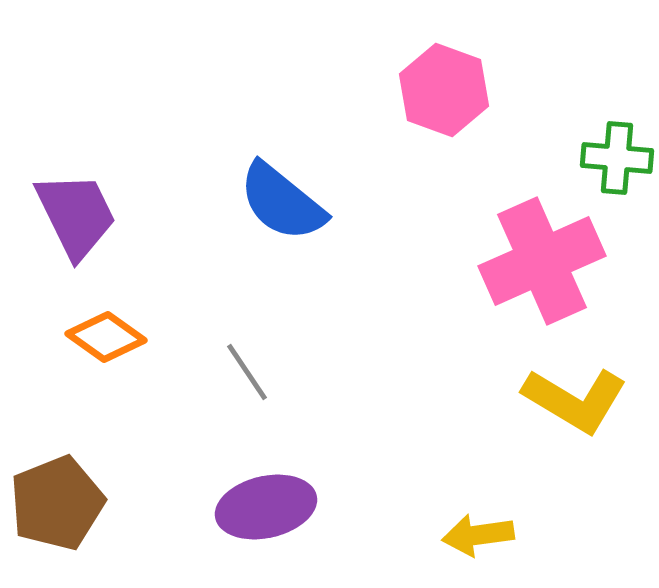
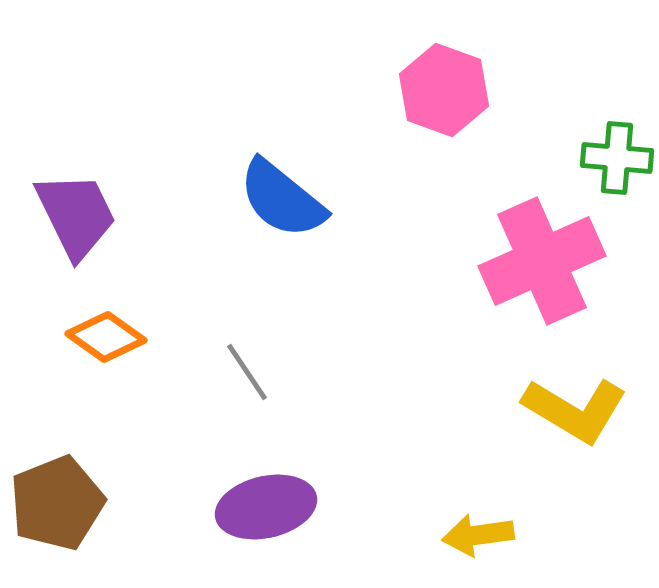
blue semicircle: moved 3 px up
yellow L-shape: moved 10 px down
